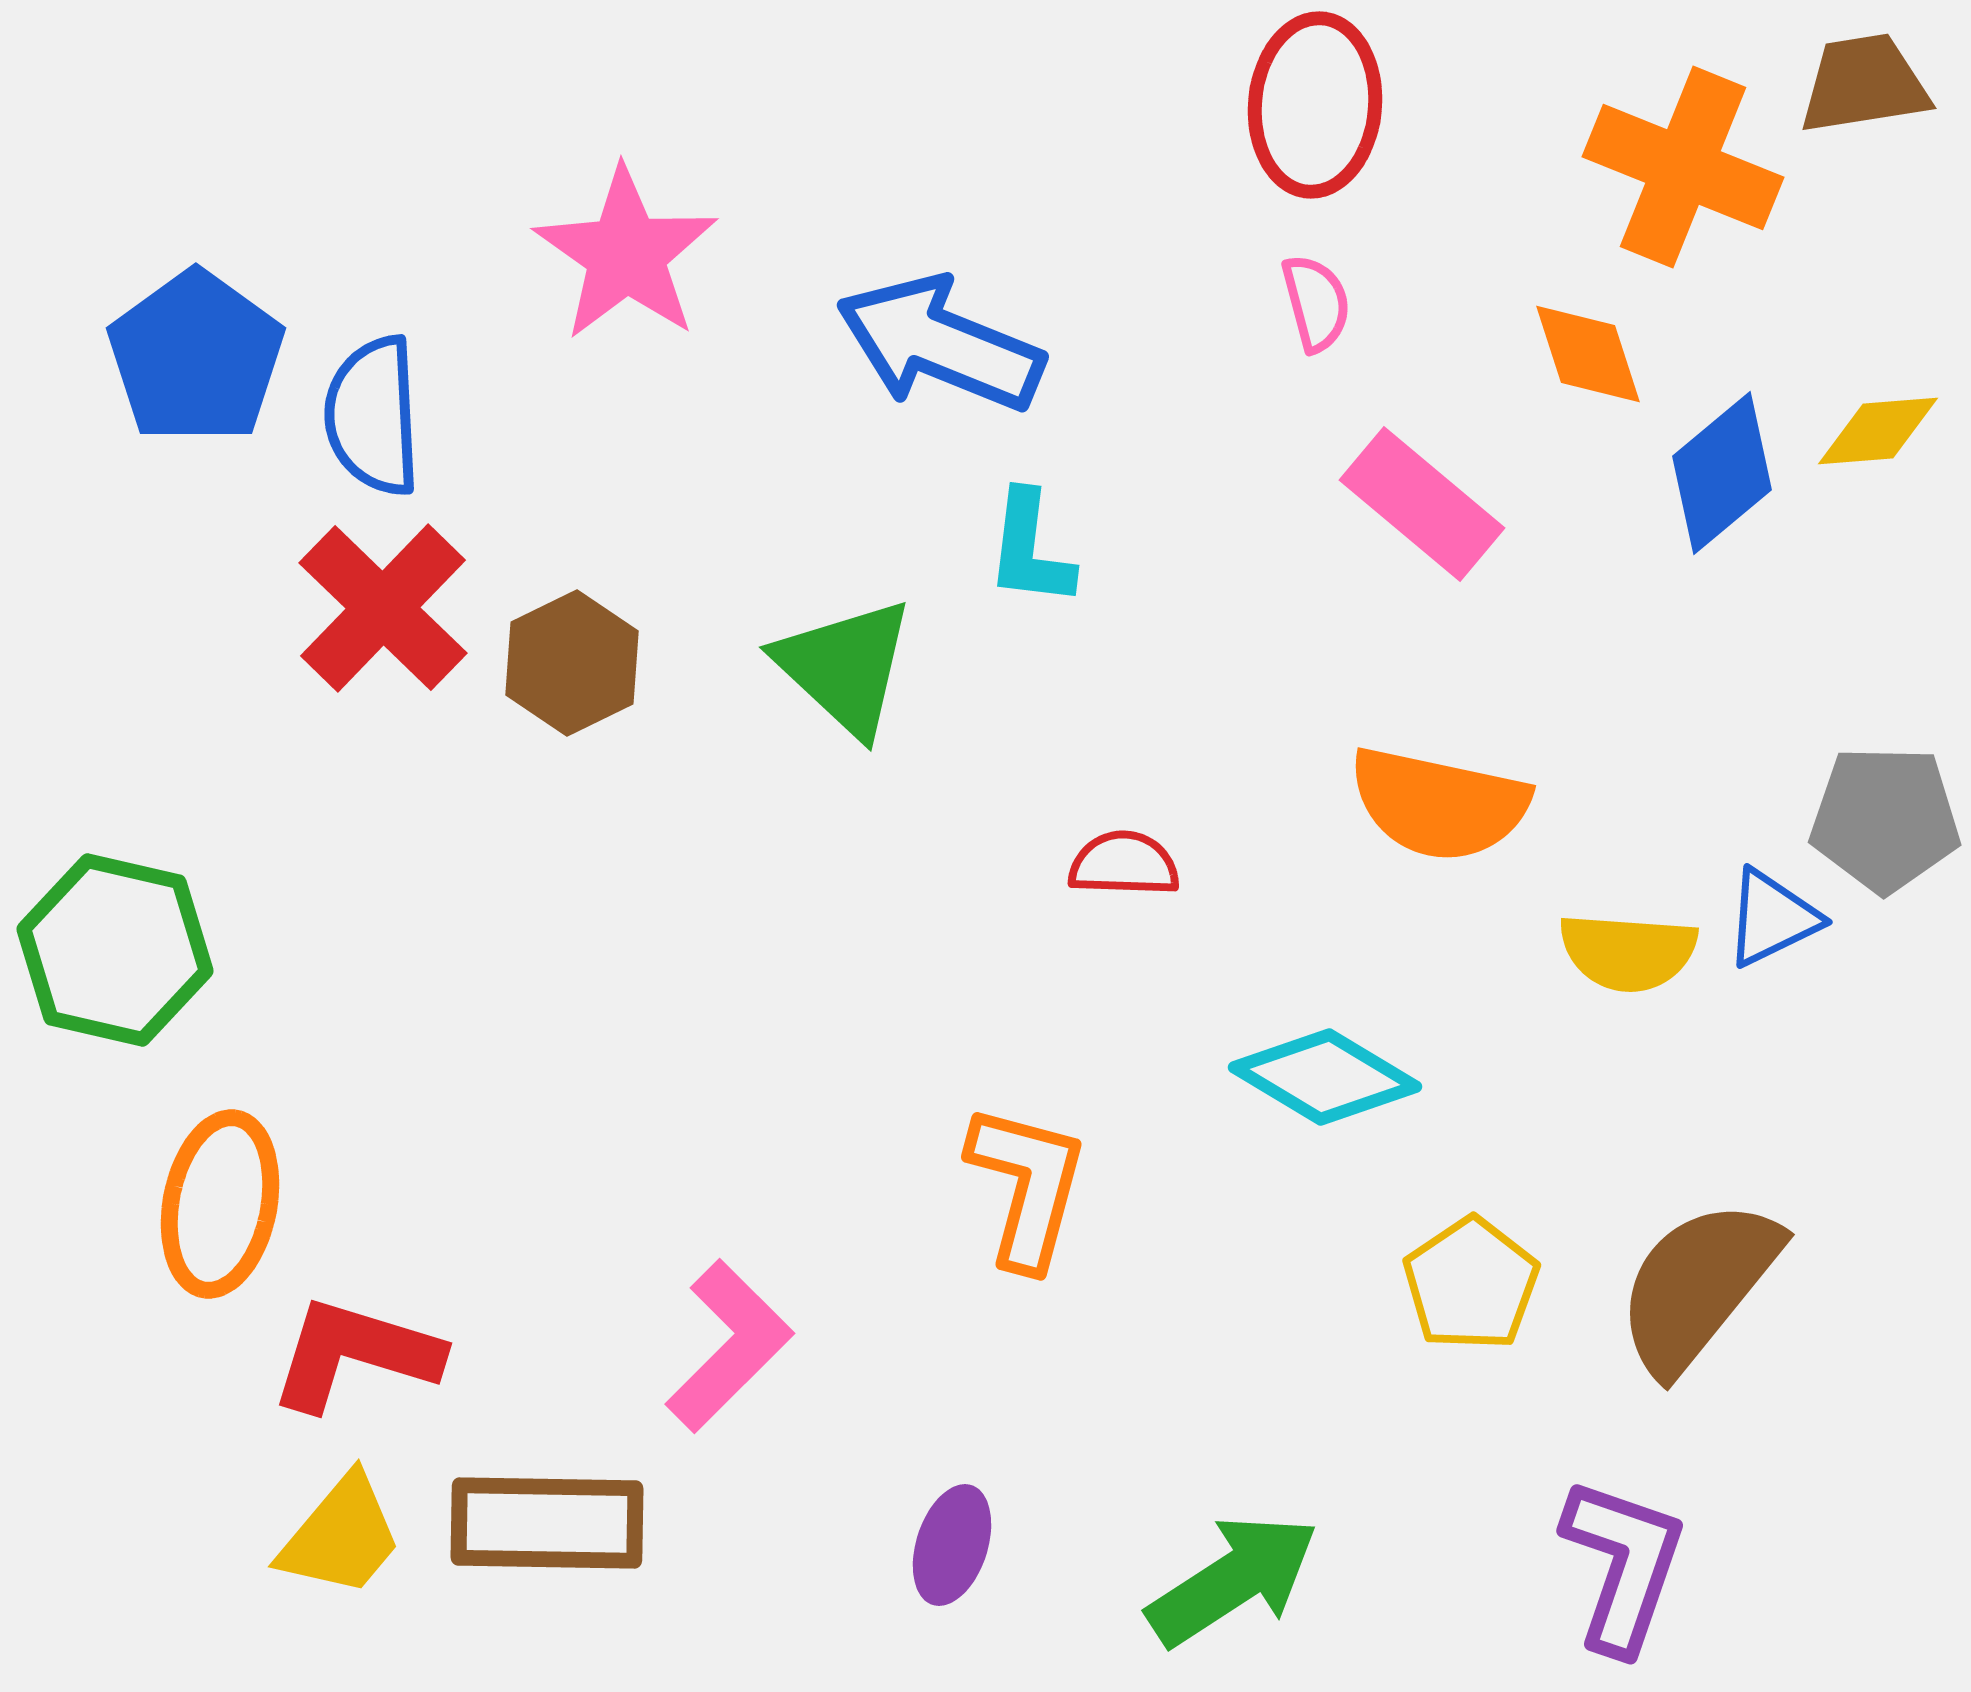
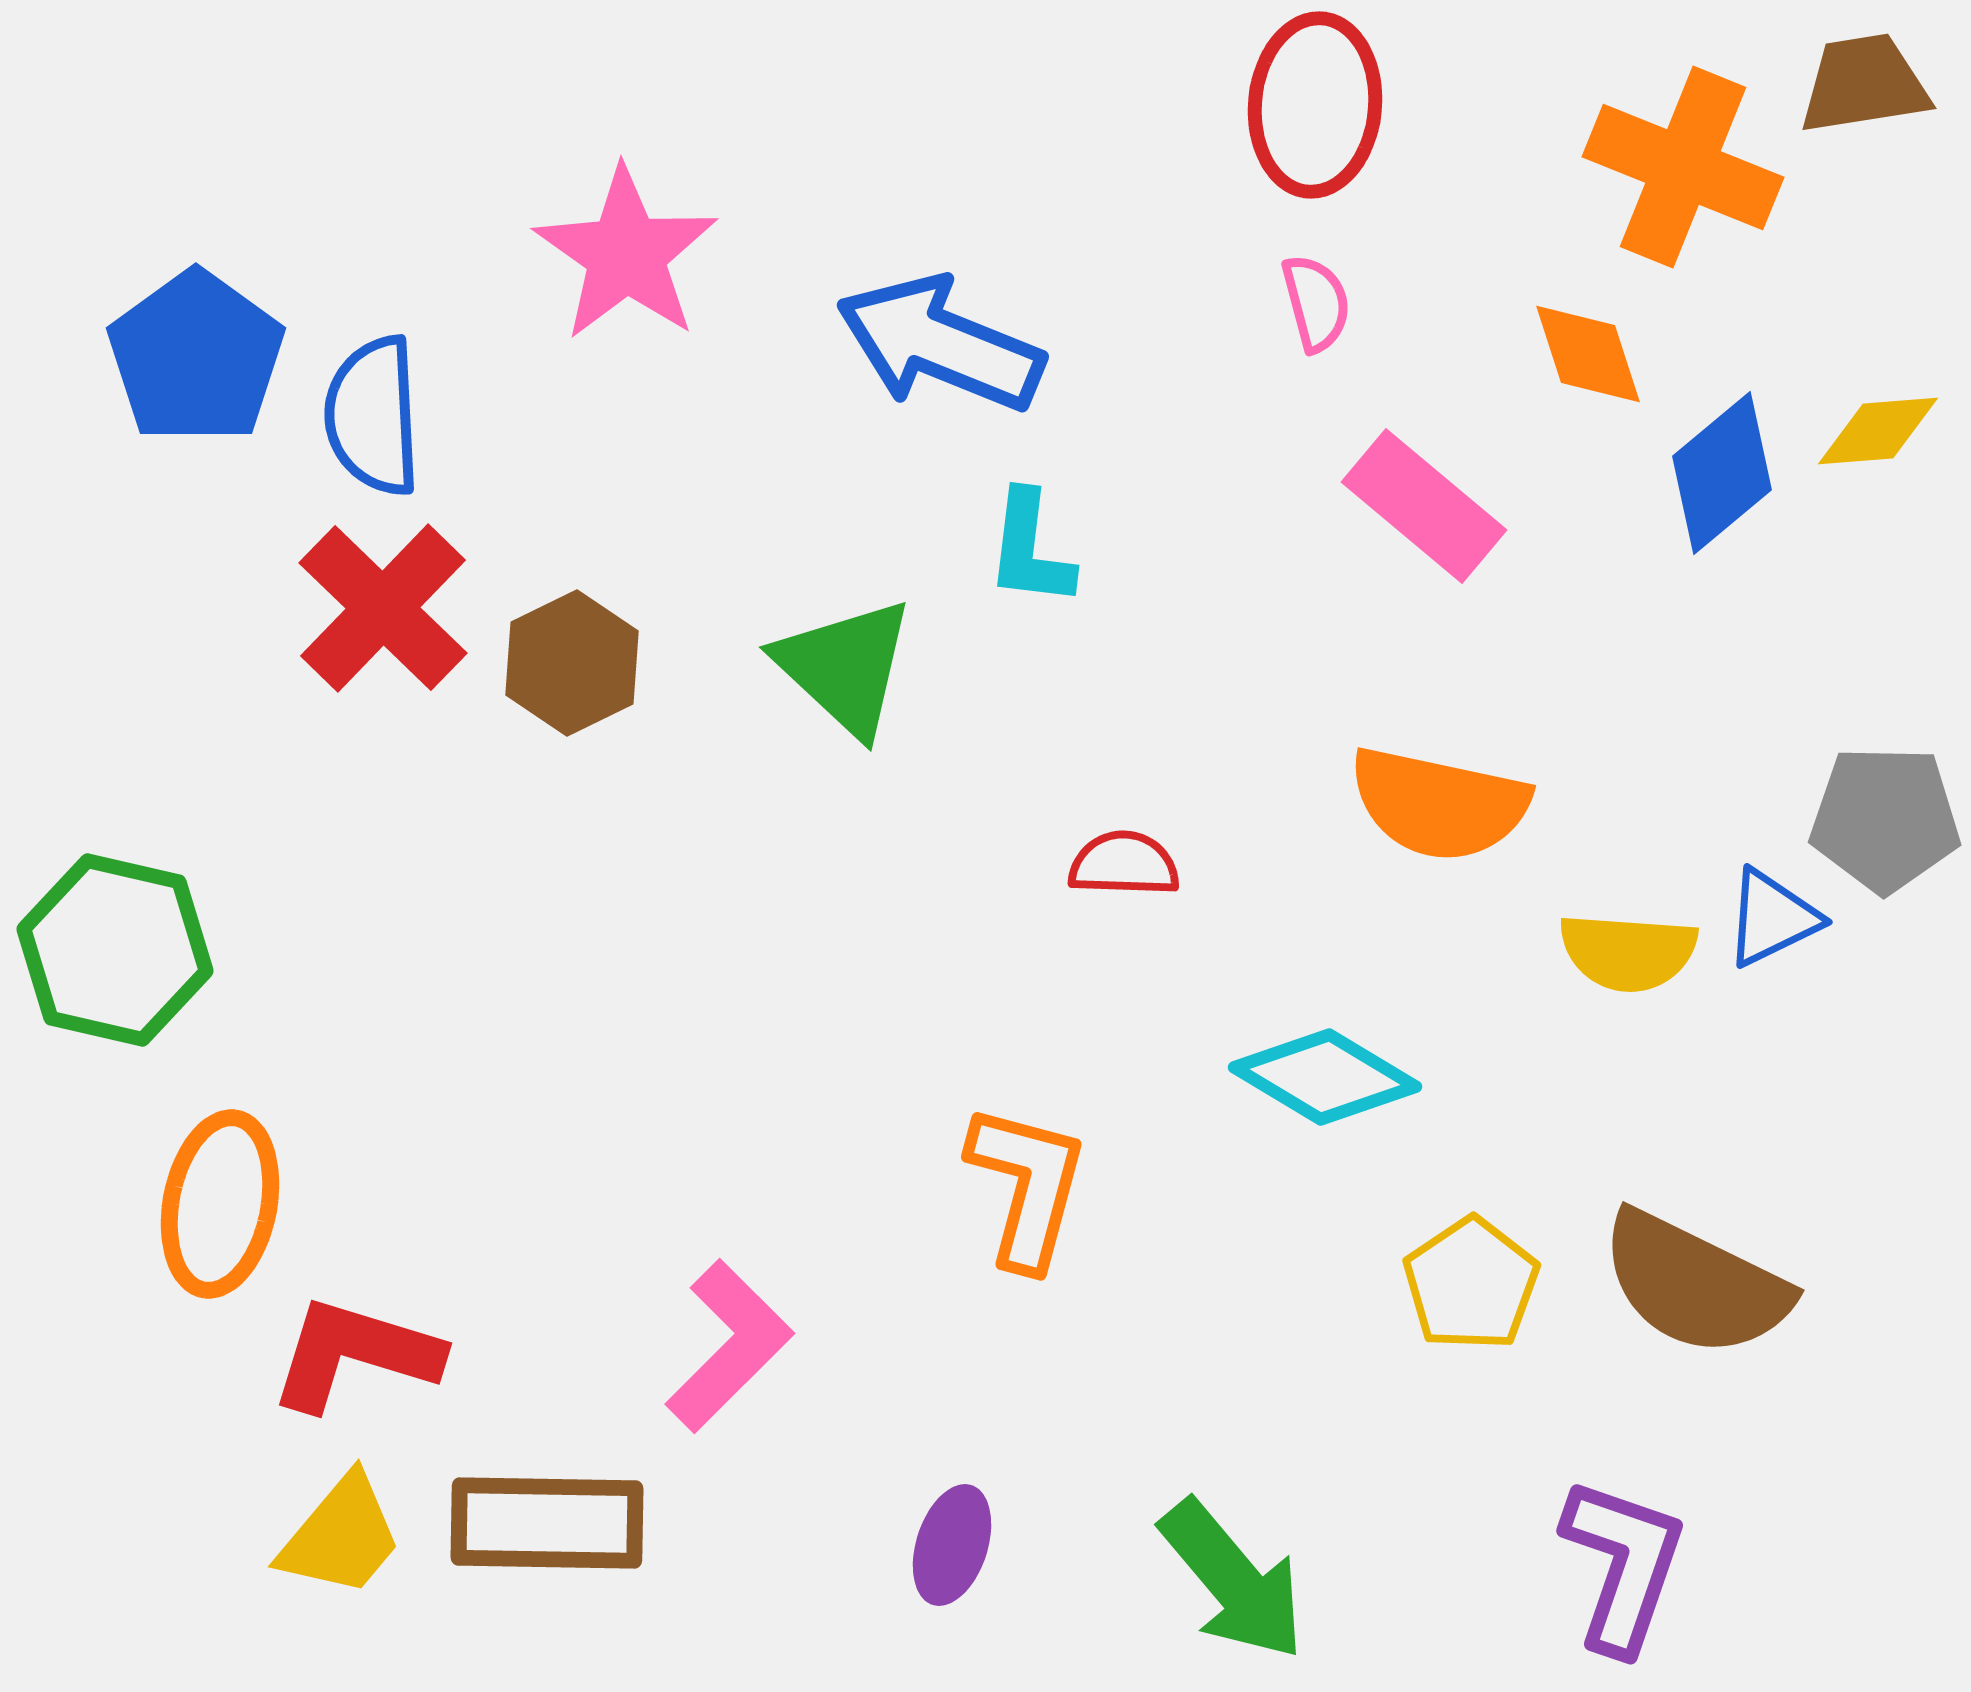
pink rectangle: moved 2 px right, 2 px down
brown semicircle: moved 3 px left, 2 px up; rotated 103 degrees counterclockwise
green arrow: rotated 83 degrees clockwise
